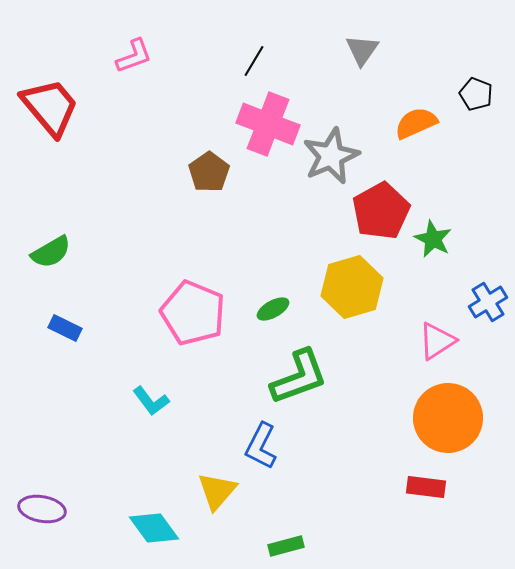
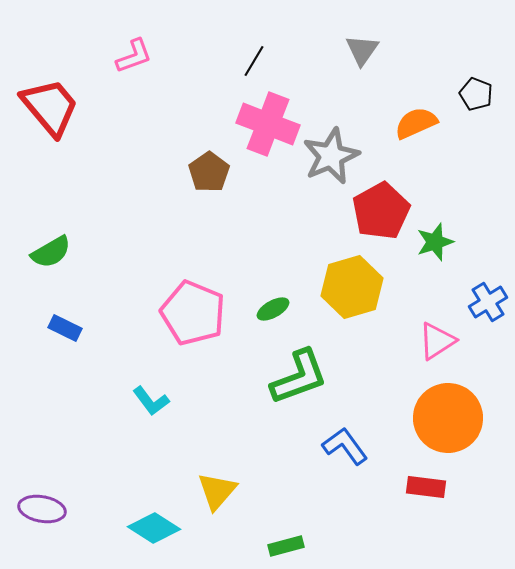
green star: moved 2 px right, 3 px down; rotated 27 degrees clockwise
blue L-shape: moved 84 px right; rotated 117 degrees clockwise
cyan diamond: rotated 21 degrees counterclockwise
